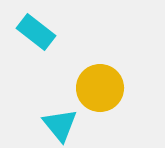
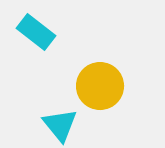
yellow circle: moved 2 px up
